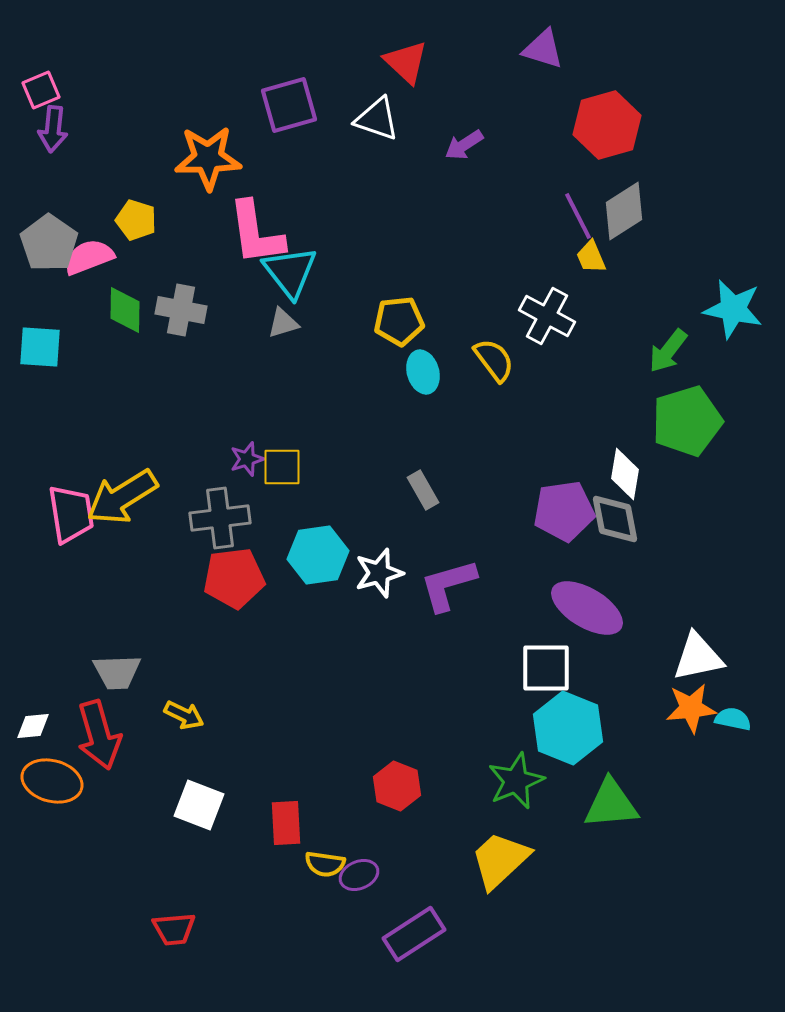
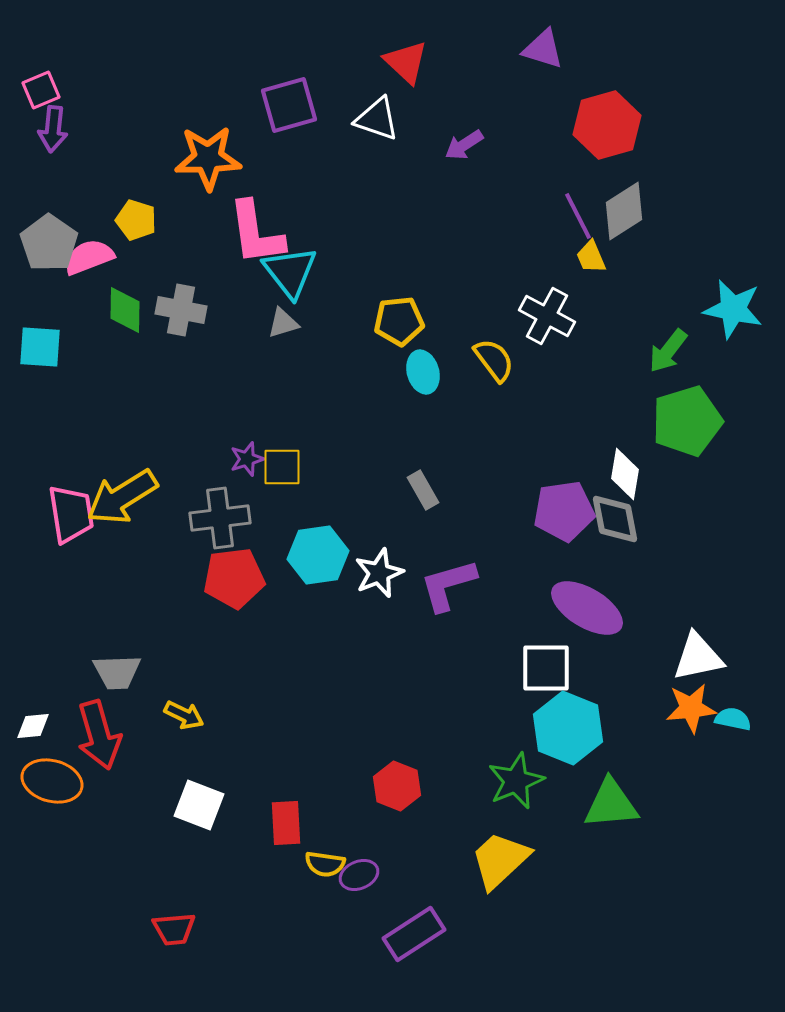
white star at (379, 573): rotated 6 degrees counterclockwise
